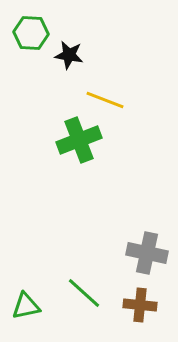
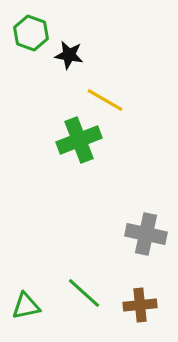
green hexagon: rotated 16 degrees clockwise
yellow line: rotated 9 degrees clockwise
gray cross: moved 1 px left, 19 px up
brown cross: rotated 12 degrees counterclockwise
